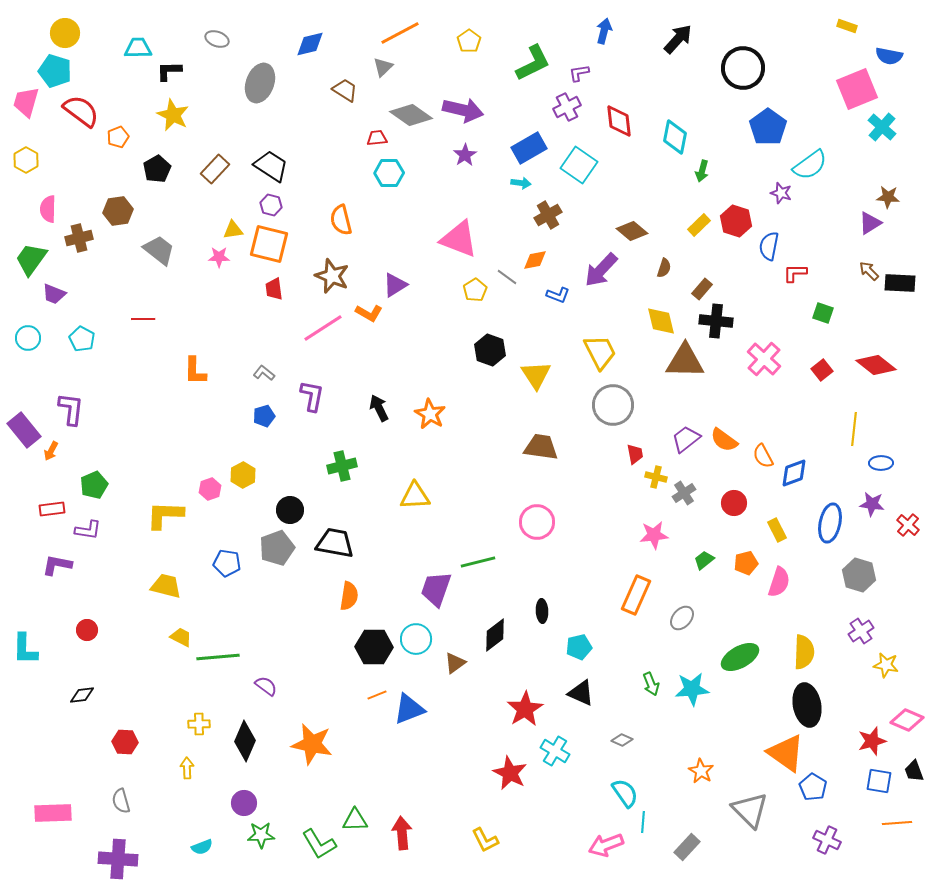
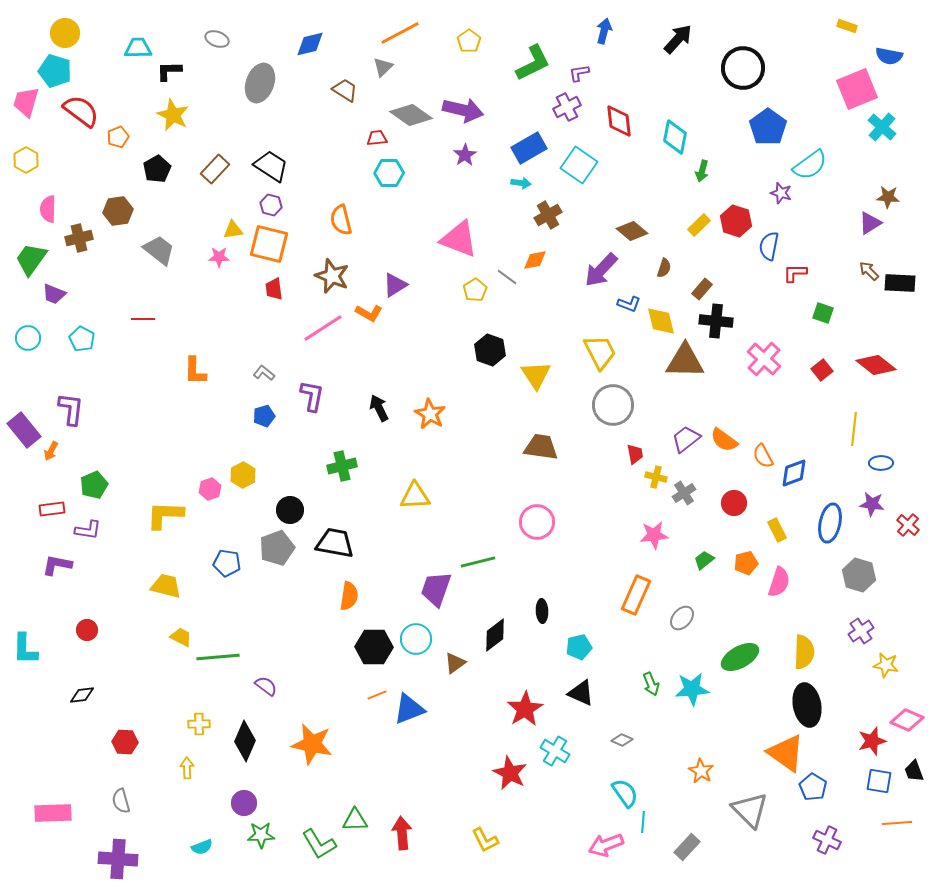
blue L-shape at (558, 295): moved 71 px right, 9 px down
